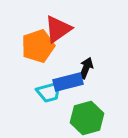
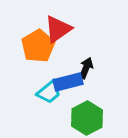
orange pentagon: rotated 12 degrees counterclockwise
cyan trapezoid: rotated 24 degrees counterclockwise
green hexagon: rotated 12 degrees counterclockwise
